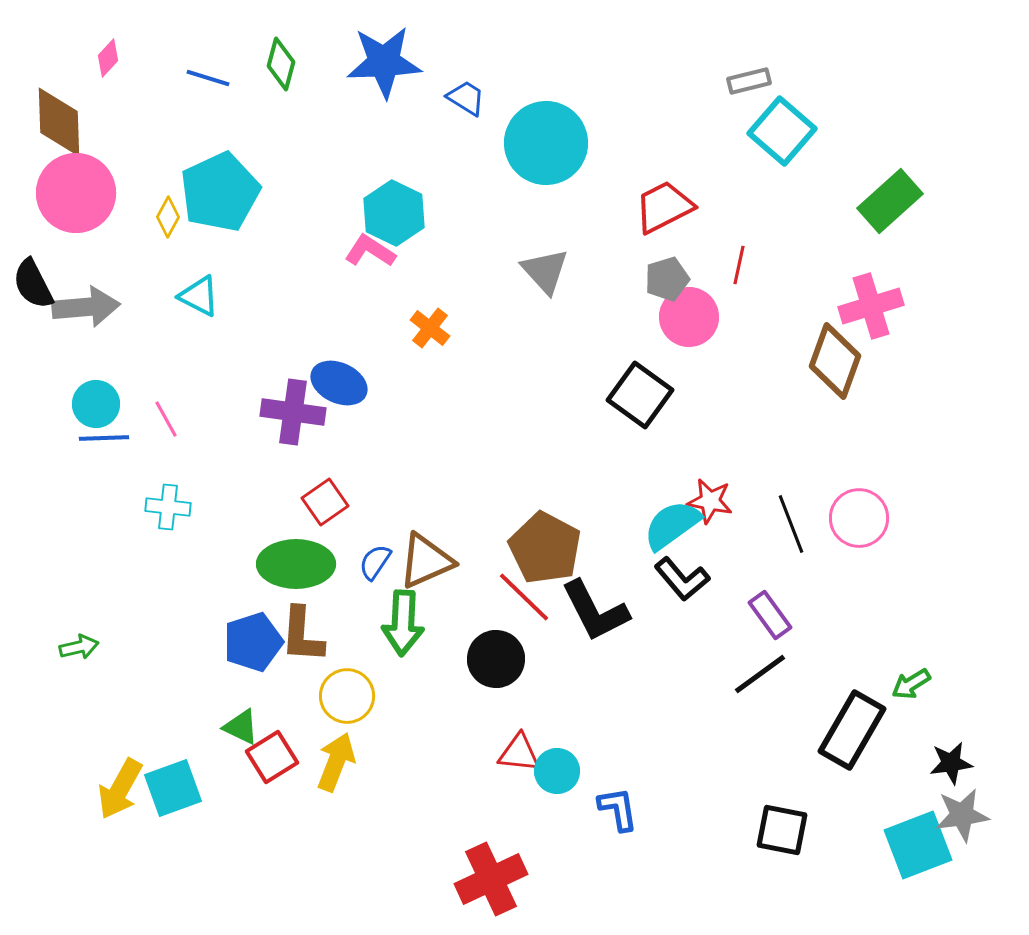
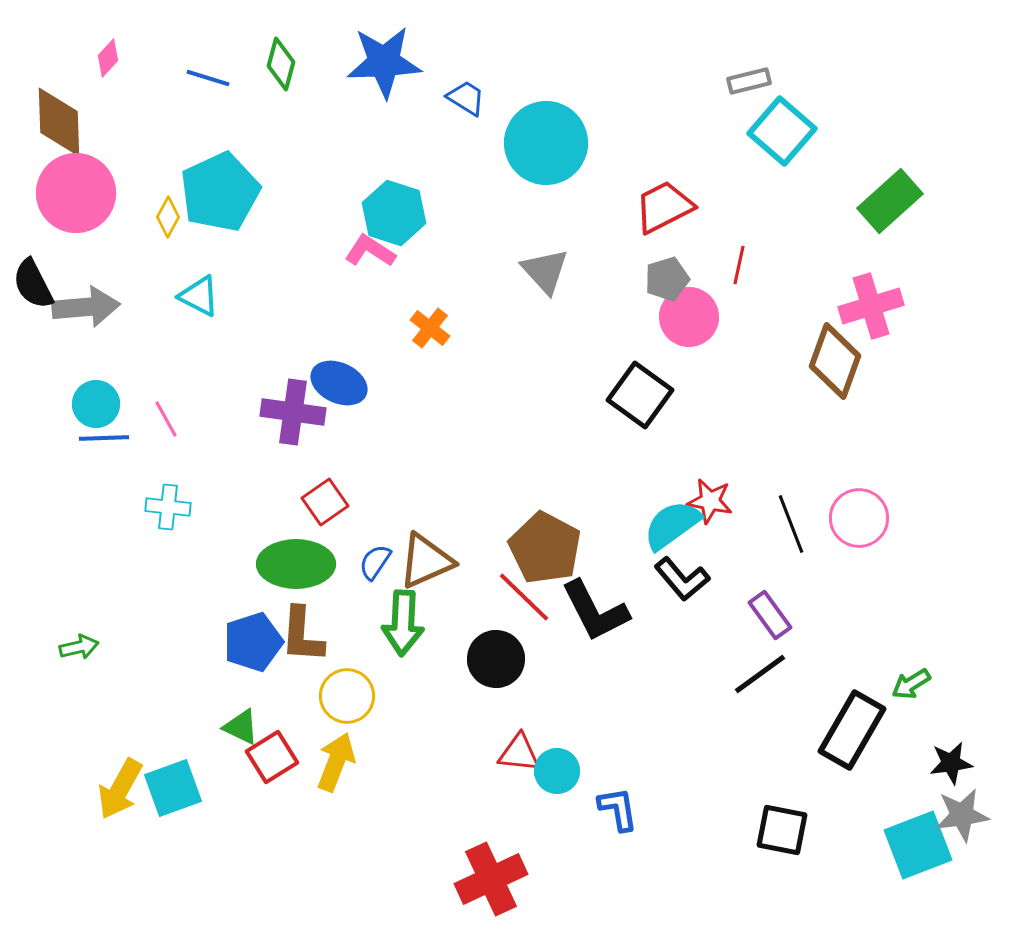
cyan hexagon at (394, 213): rotated 8 degrees counterclockwise
